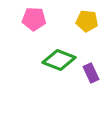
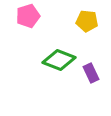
pink pentagon: moved 6 px left, 3 px up; rotated 20 degrees counterclockwise
